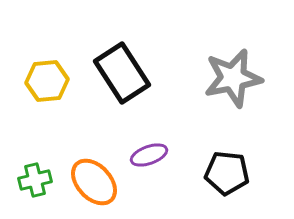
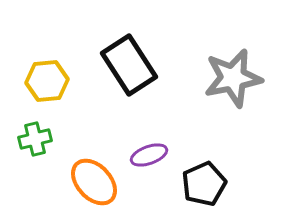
black rectangle: moved 7 px right, 8 px up
black pentagon: moved 23 px left, 11 px down; rotated 30 degrees counterclockwise
green cross: moved 41 px up
